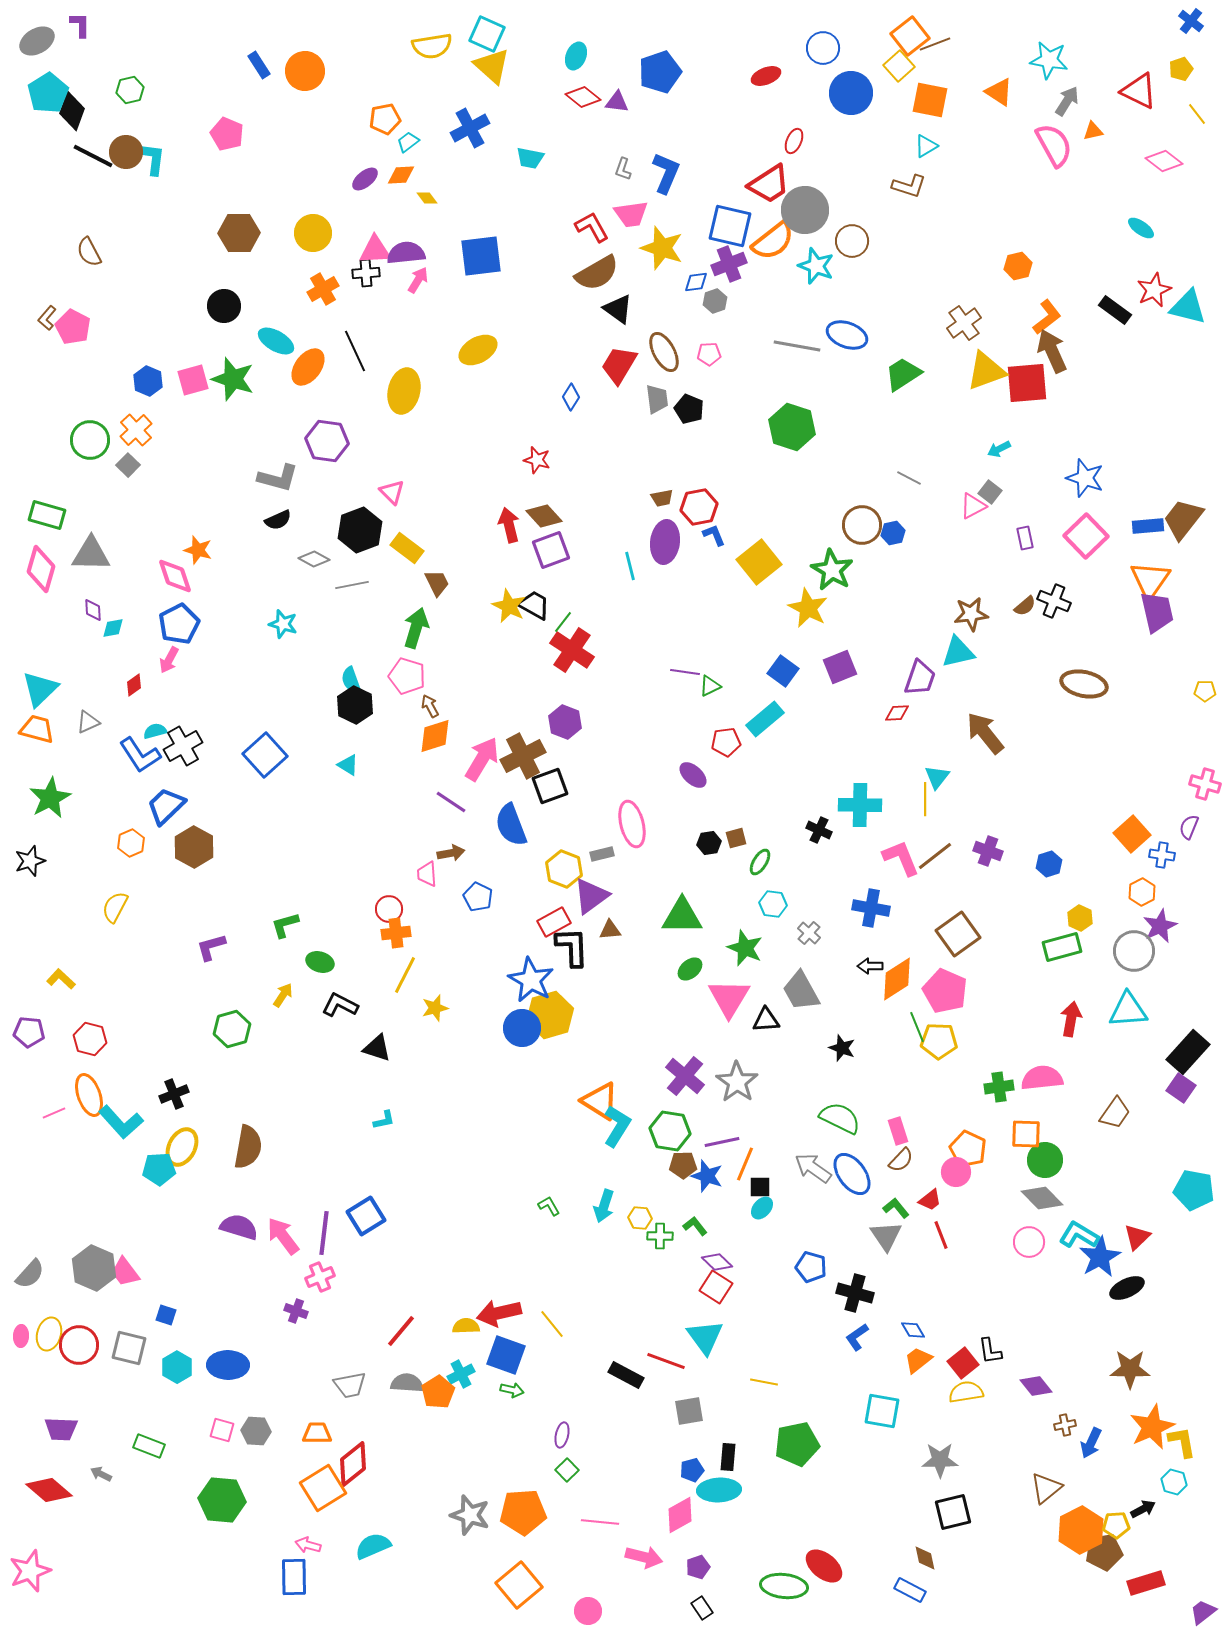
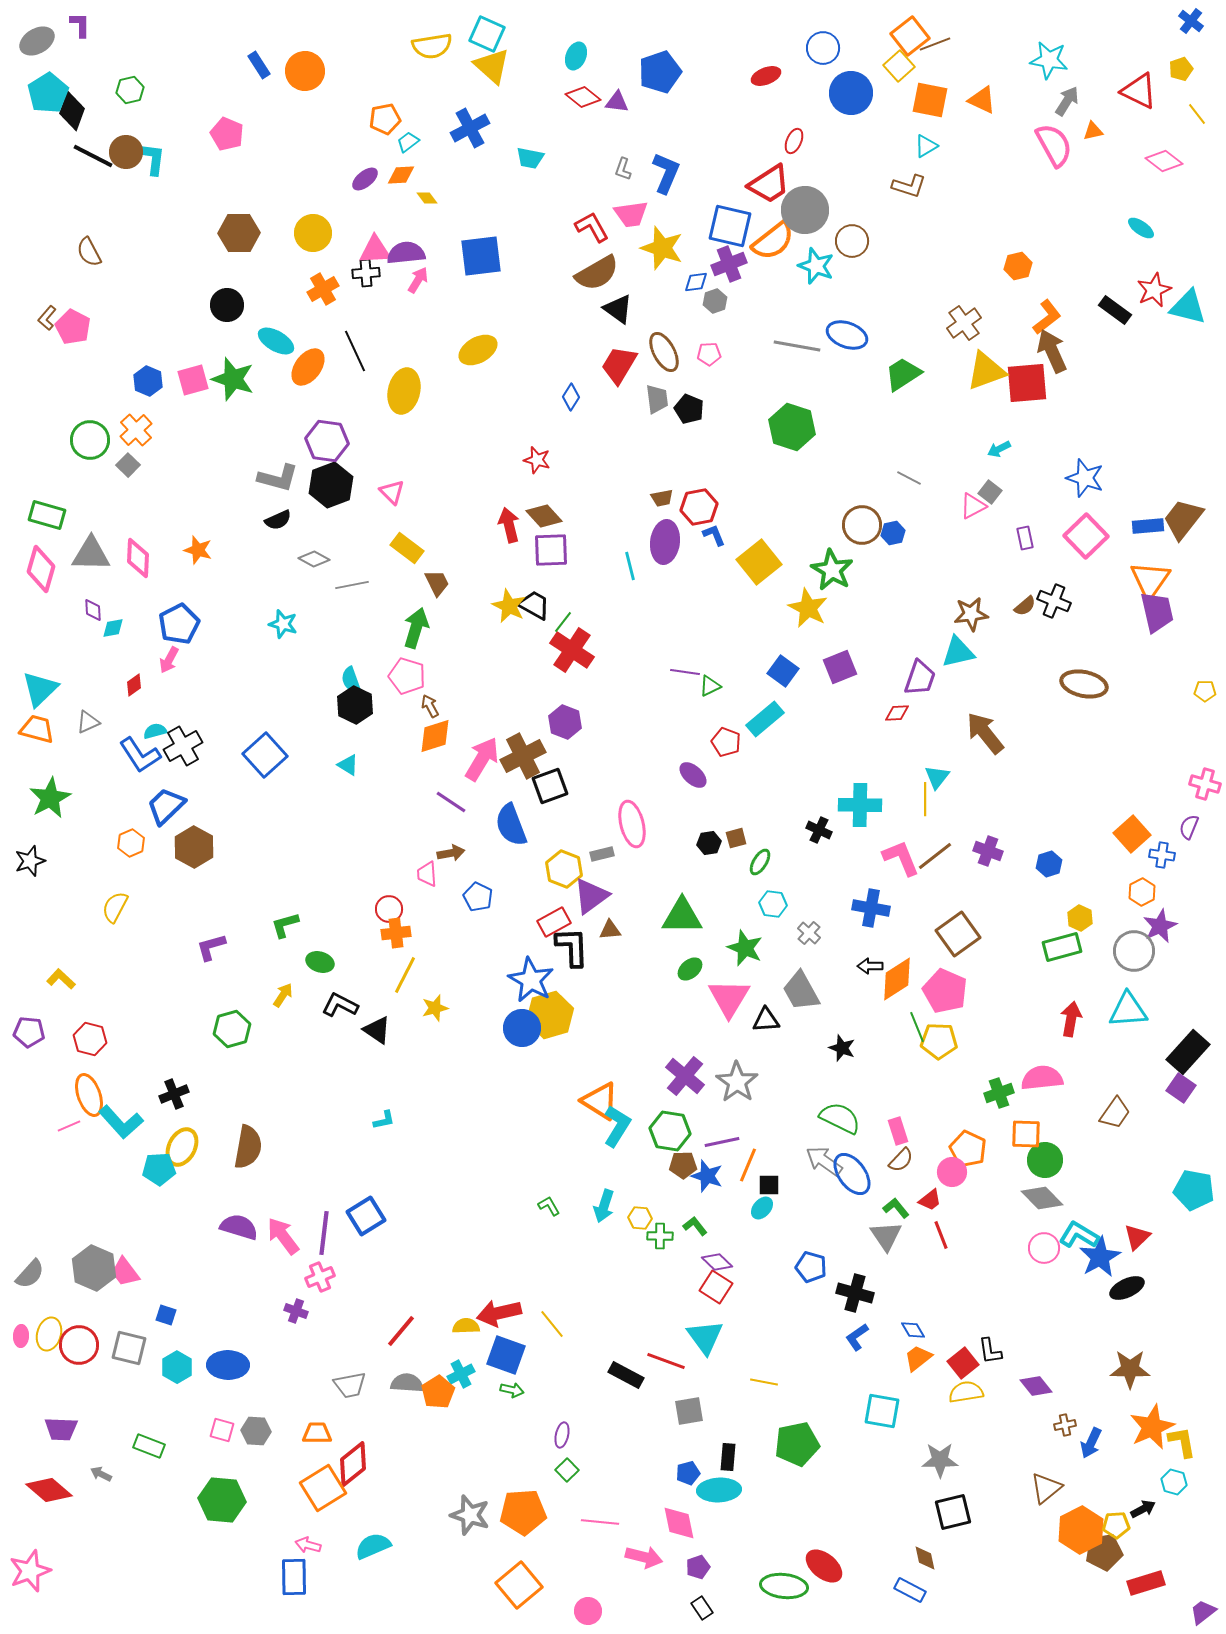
orange triangle at (999, 92): moved 17 px left, 8 px down; rotated 8 degrees counterclockwise
black circle at (224, 306): moved 3 px right, 1 px up
black hexagon at (360, 530): moved 29 px left, 45 px up
purple square at (551, 550): rotated 18 degrees clockwise
pink diamond at (175, 576): moved 37 px left, 18 px up; rotated 21 degrees clockwise
red pentagon at (726, 742): rotated 28 degrees clockwise
black triangle at (377, 1048): moved 18 px up; rotated 16 degrees clockwise
green cross at (999, 1087): moved 6 px down; rotated 12 degrees counterclockwise
pink line at (54, 1113): moved 15 px right, 13 px down
orange line at (745, 1164): moved 3 px right, 1 px down
gray arrow at (813, 1168): moved 11 px right, 7 px up
pink circle at (956, 1172): moved 4 px left
black square at (760, 1187): moved 9 px right, 2 px up
pink circle at (1029, 1242): moved 15 px right, 6 px down
orange trapezoid at (918, 1360): moved 2 px up
blue pentagon at (692, 1470): moved 4 px left, 3 px down
pink diamond at (680, 1515): moved 1 px left, 8 px down; rotated 72 degrees counterclockwise
